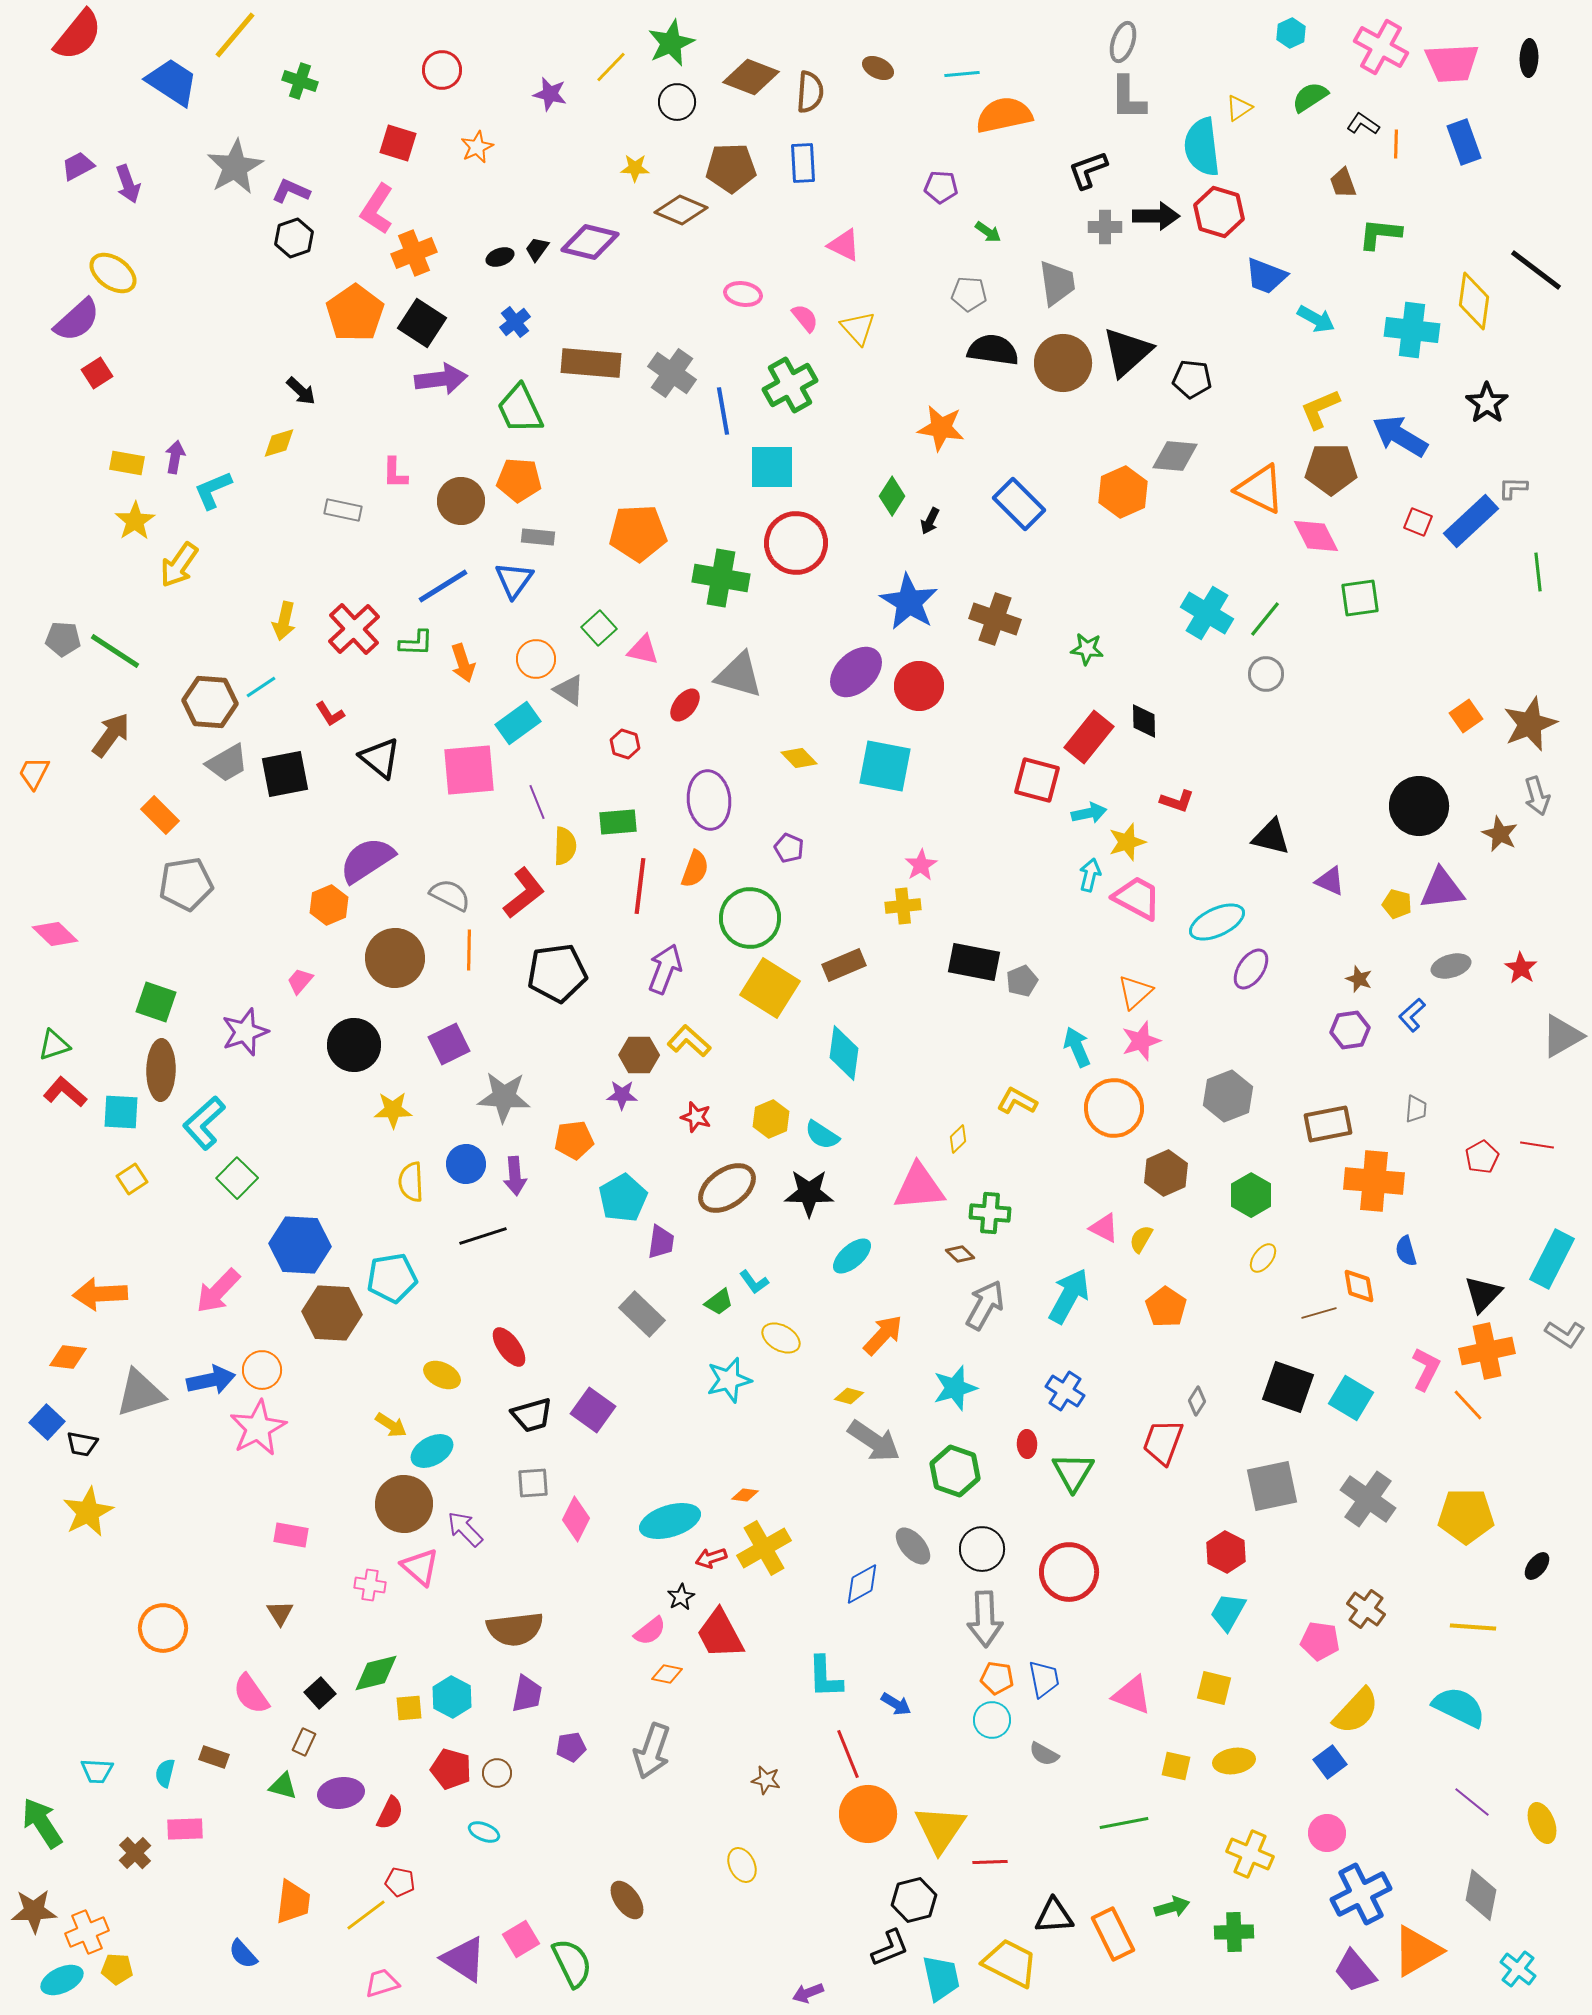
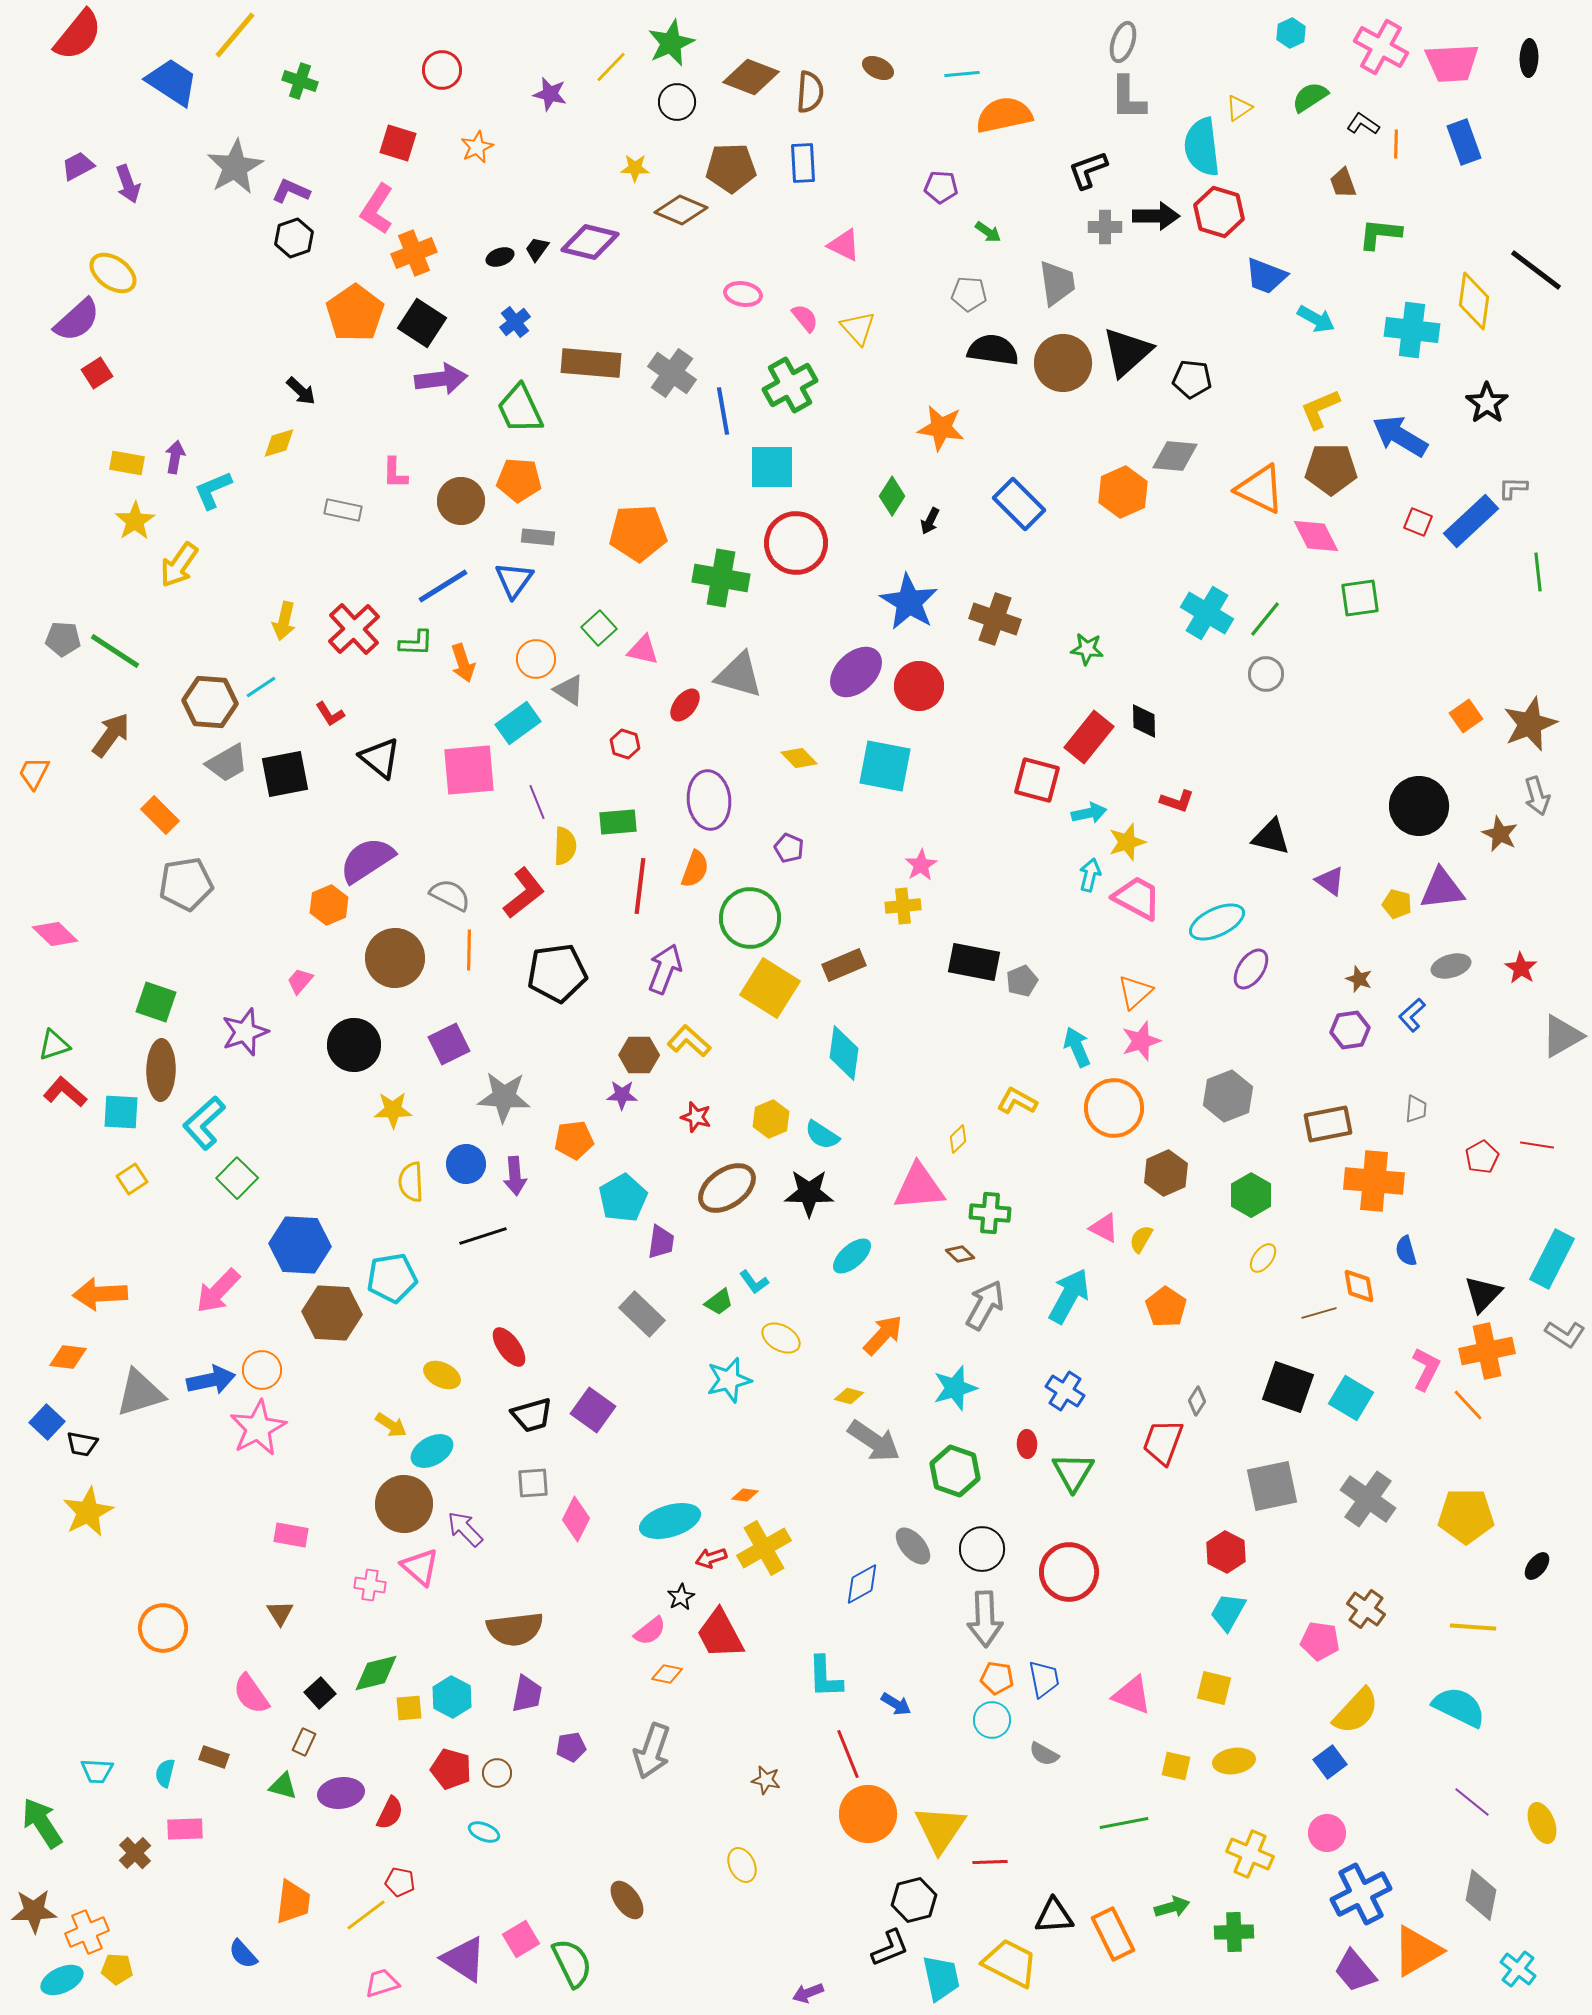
purple triangle at (1330, 881): rotated 12 degrees clockwise
